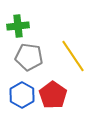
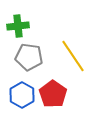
red pentagon: moved 1 px up
